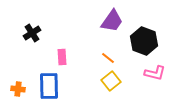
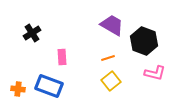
purple trapezoid: moved 4 px down; rotated 95 degrees counterclockwise
orange line: rotated 56 degrees counterclockwise
blue rectangle: rotated 68 degrees counterclockwise
